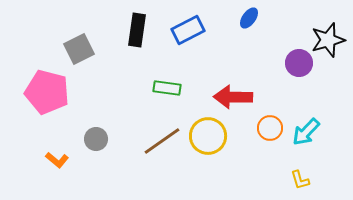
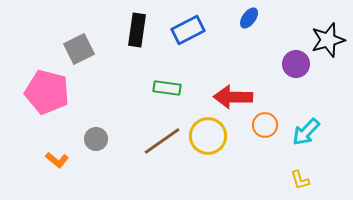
purple circle: moved 3 px left, 1 px down
orange circle: moved 5 px left, 3 px up
